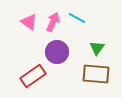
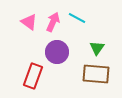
red rectangle: rotated 35 degrees counterclockwise
